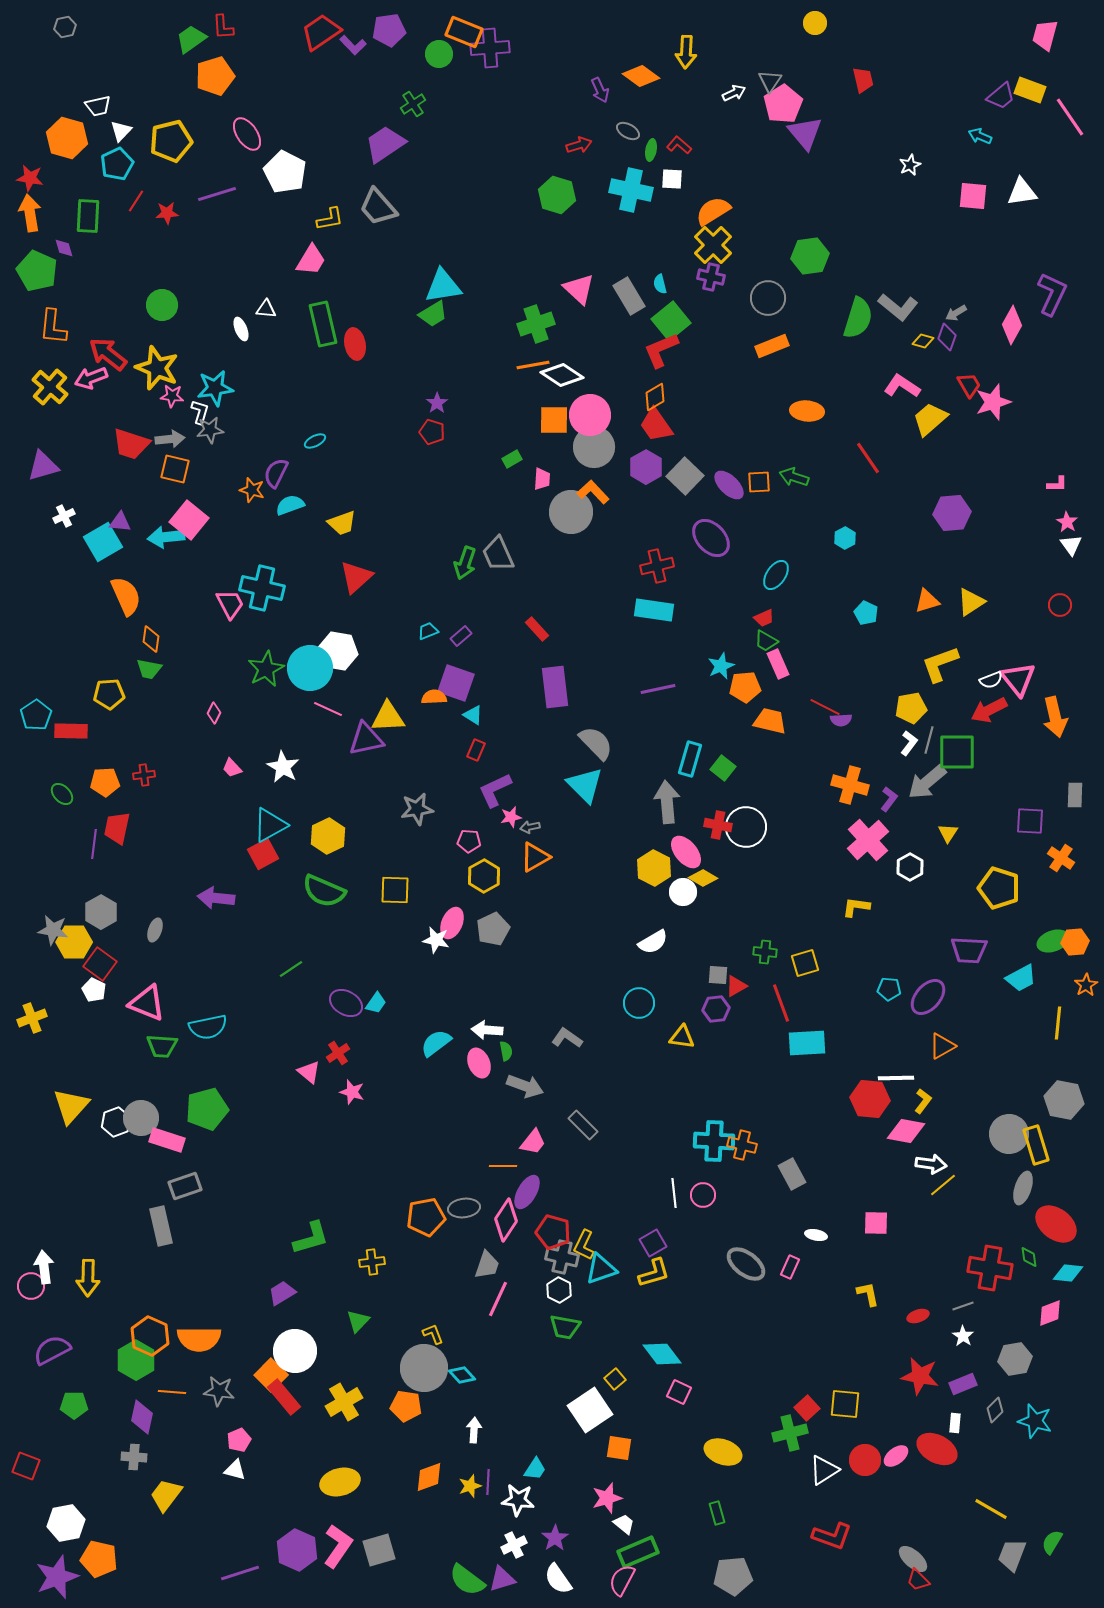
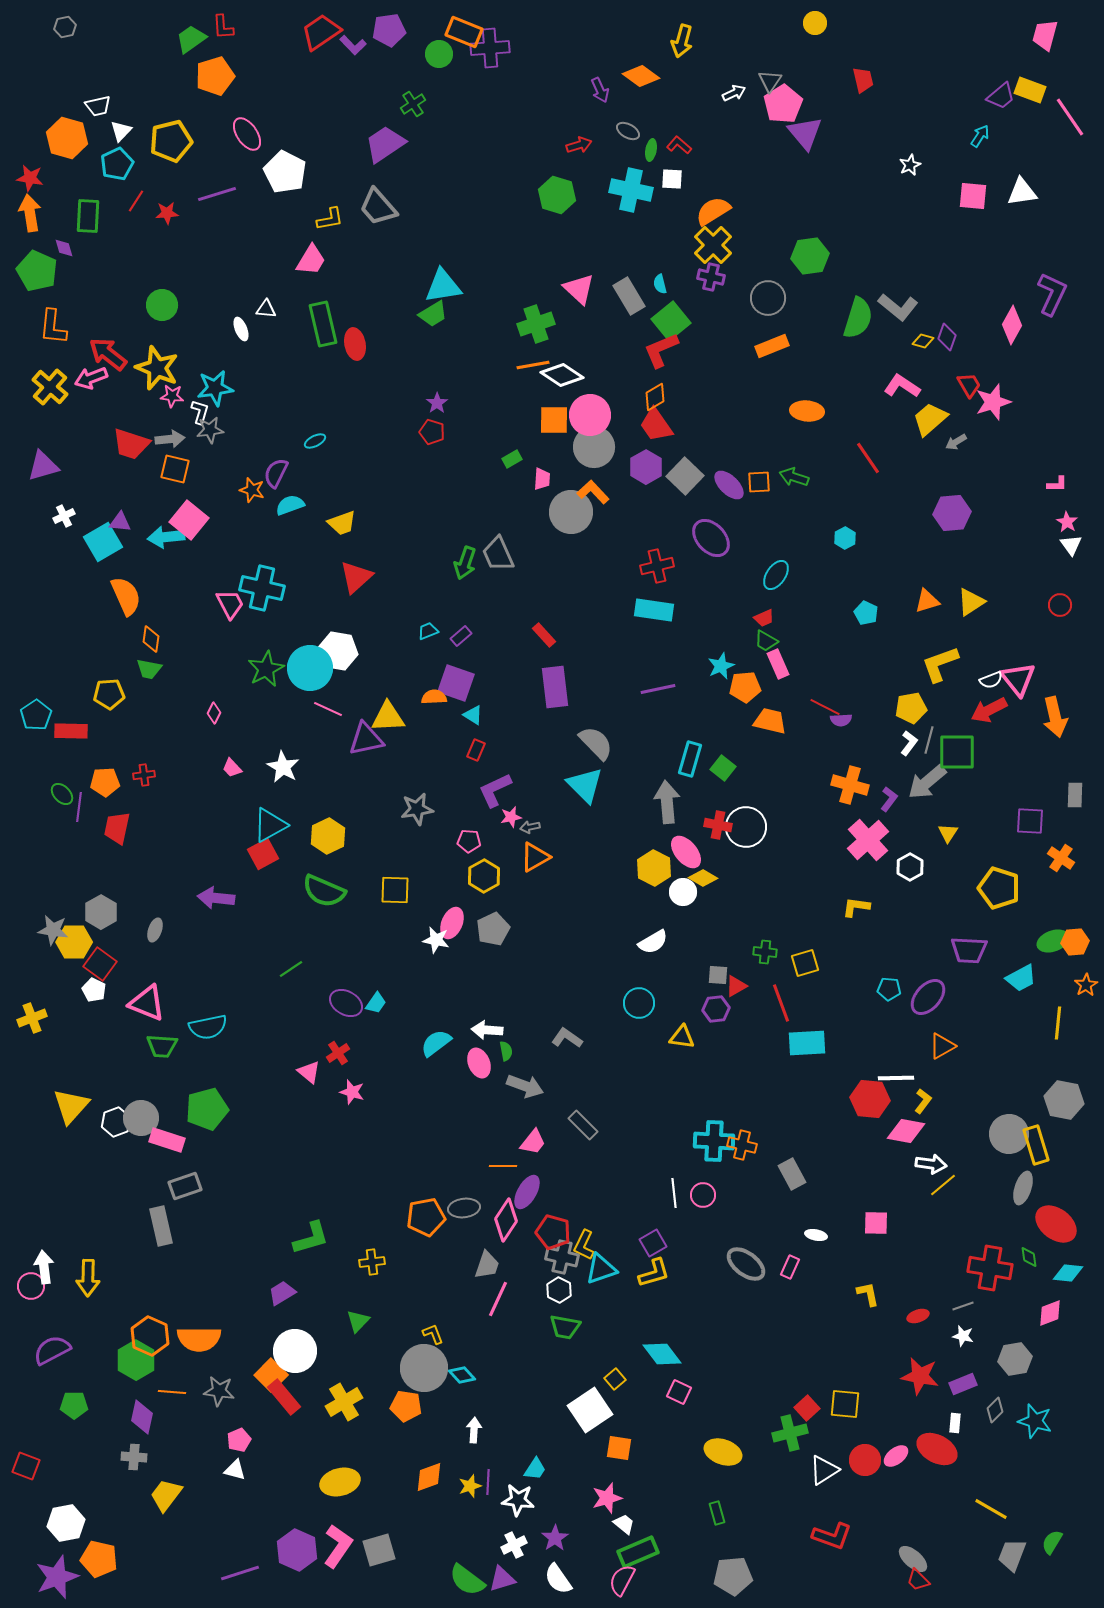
yellow arrow at (686, 52): moved 4 px left, 11 px up; rotated 12 degrees clockwise
cyan arrow at (980, 136): rotated 100 degrees clockwise
gray arrow at (956, 313): moved 129 px down
red rectangle at (537, 629): moved 7 px right, 6 px down
purple line at (94, 844): moved 15 px left, 37 px up
white star at (963, 1336): rotated 20 degrees counterclockwise
